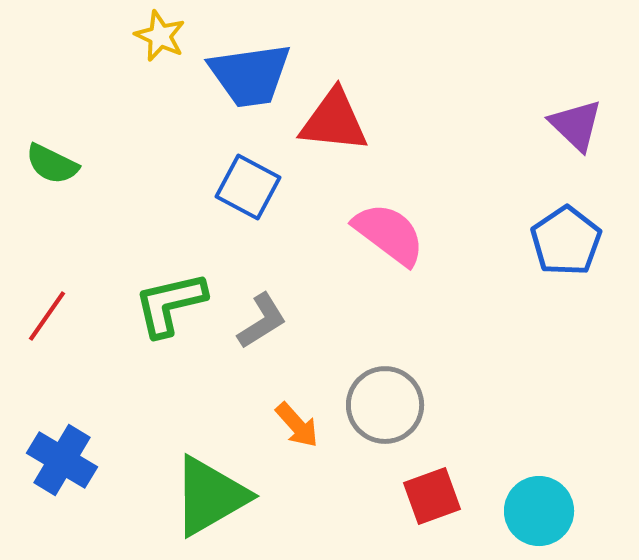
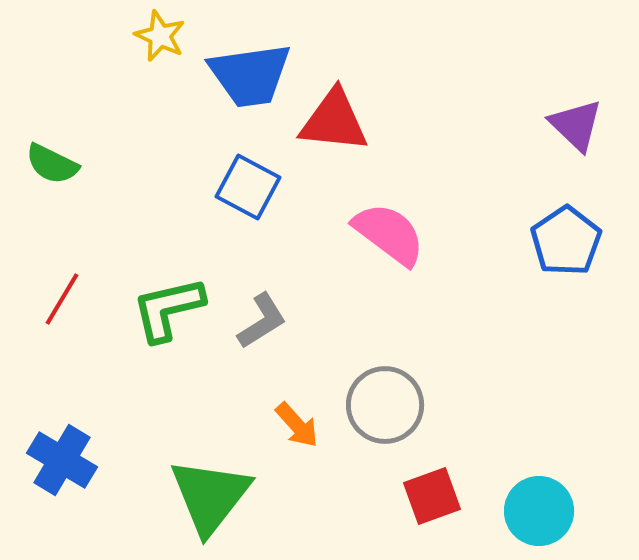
green L-shape: moved 2 px left, 5 px down
red line: moved 15 px right, 17 px up; rotated 4 degrees counterclockwise
green triangle: rotated 22 degrees counterclockwise
